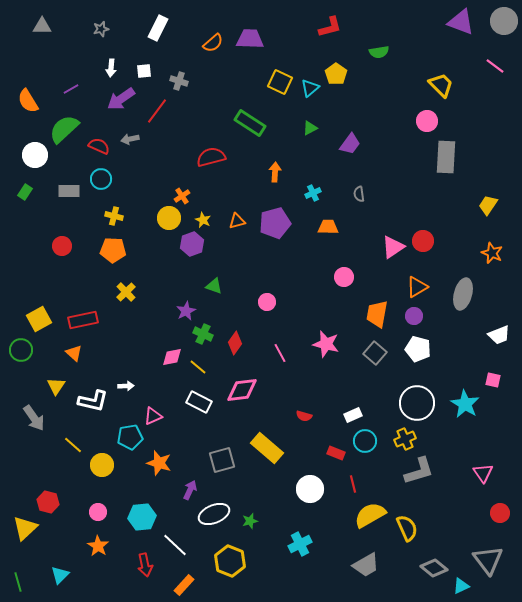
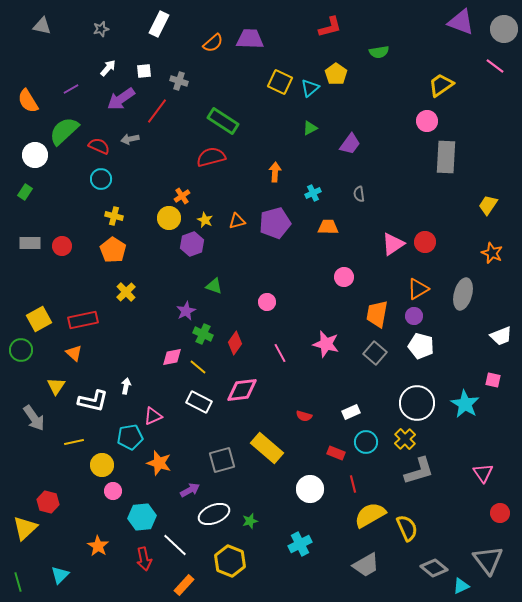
gray circle at (504, 21): moved 8 px down
gray triangle at (42, 26): rotated 12 degrees clockwise
white rectangle at (158, 28): moved 1 px right, 4 px up
white arrow at (111, 68): moved 3 px left; rotated 144 degrees counterclockwise
yellow trapezoid at (441, 85): rotated 80 degrees counterclockwise
green rectangle at (250, 123): moved 27 px left, 2 px up
green semicircle at (64, 129): moved 2 px down
gray rectangle at (69, 191): moved 39 px left, 52 px down
yellow star at (203, 220): moved 2 px right
red circle at (423, 241): moved 2 px right, 1 px down
pink triangle at (393, 247): moved 3 px up
orange pentagon at (113, 250): rotated 30 degrees clockwise
orange triangle at (417, 287): moved 1 px right, 2 px down
white trapezoid at (499, 335): moved 2 px right, 1 px down
white pentagon at (418, 349): moved 3 px right, 3 px up
white arrow at (126, 386): rotated 77 degrees counterclockwise
white rectangle at (353, 415): moved 2 px left, 3 px up
yellow cross at (405, 439): rotated 20 degrees counterclockwise
cyan circle at (365, 441): moved 1 px right, 1 px down
yellow line at (73, 445): moved 1 px right, 3 px up; rotated 54 degrees counterclockwise
purple arrow at (190, 490): rotated 36 degrees clockwise
pink circle at (98, 512): moved 15 px right, 21 px up
red arrow at (145, 565): moved 1 px left, 6 px up
